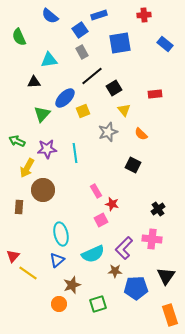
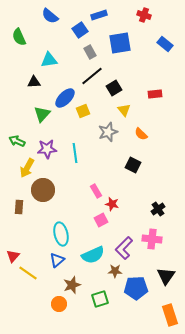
red cross at (144, 15): rotated 24 degrees clockwise
gray rectangle at (82, 52): moved 8 px right
cyan semicircle at (93, 254): moved 1 px down
green square at (98, 304): moved 2 px right, 5 px up
